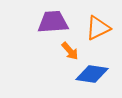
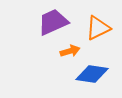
purple trapezoid: rotated 20 degrees counterclockwise
orange arrow: rotated 66 degrees counterclockwise
